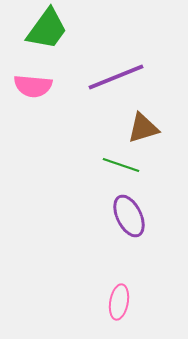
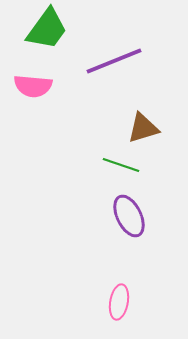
purple line: moved 2 px left, 16 px up
